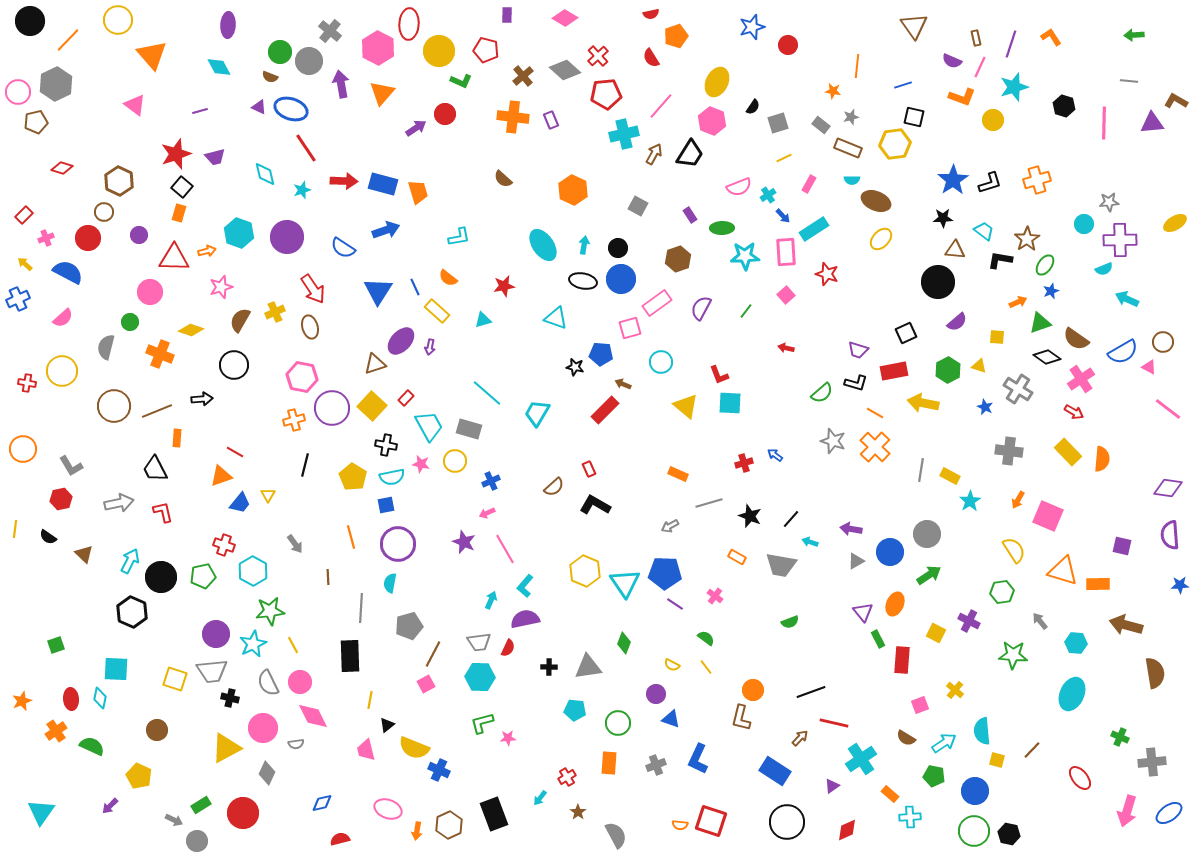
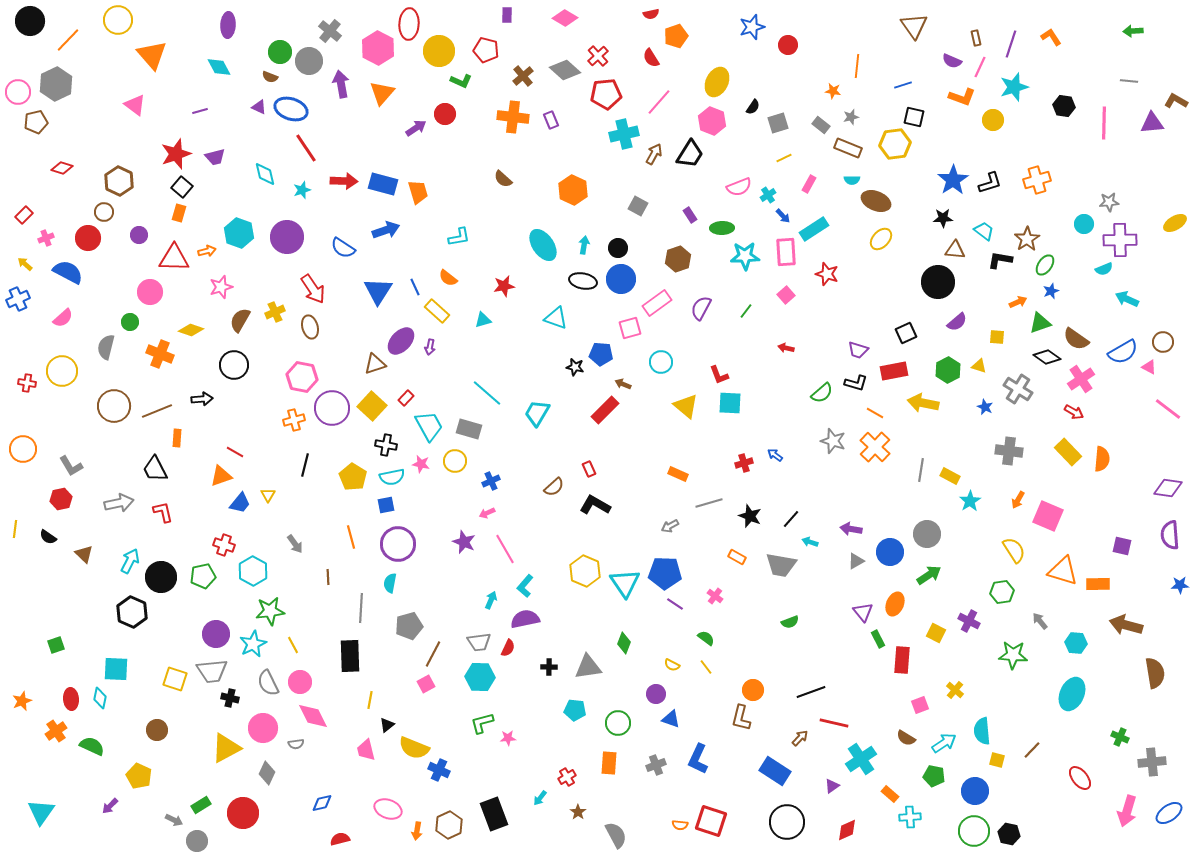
green arrow at (1134, 35): moved 1 px left, 4 px up
pink line at (661, 106): moved 2 px left, 4 px up
black hexagon at (1064, 106): rotated 10 degrees counterclockwise
